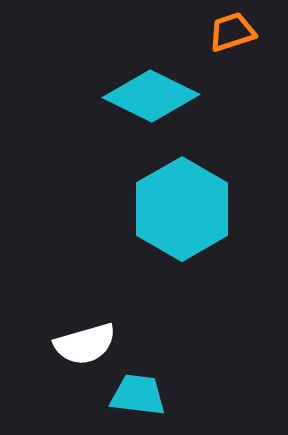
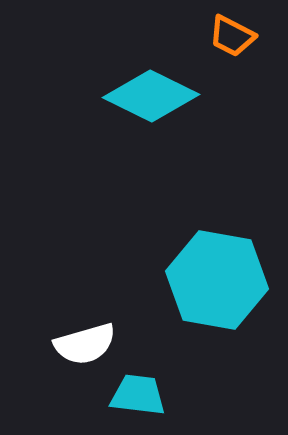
orange trapezoid: moved 4 px down; rotated 135 degrees counterclockwise
cyan hexagon: moved 35 px right, 71 px down; rotated 20 degrees counterclockwise
